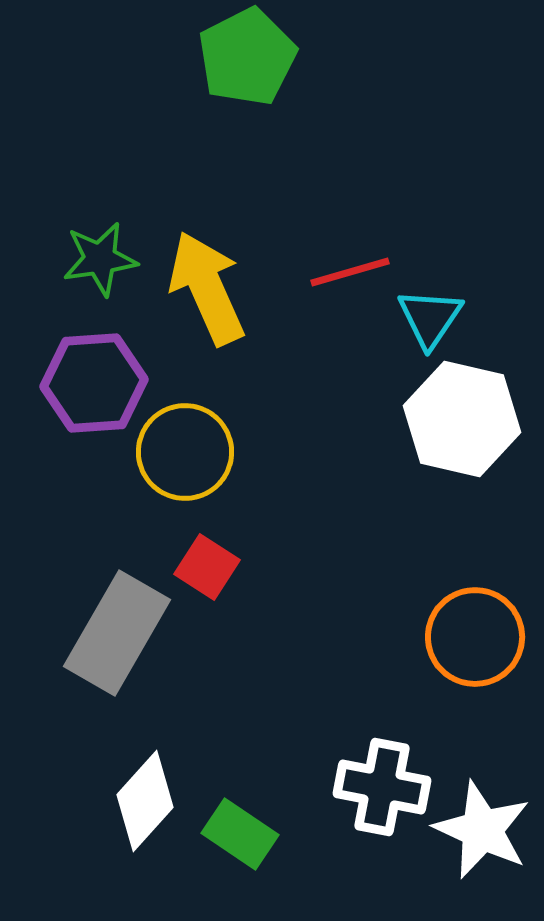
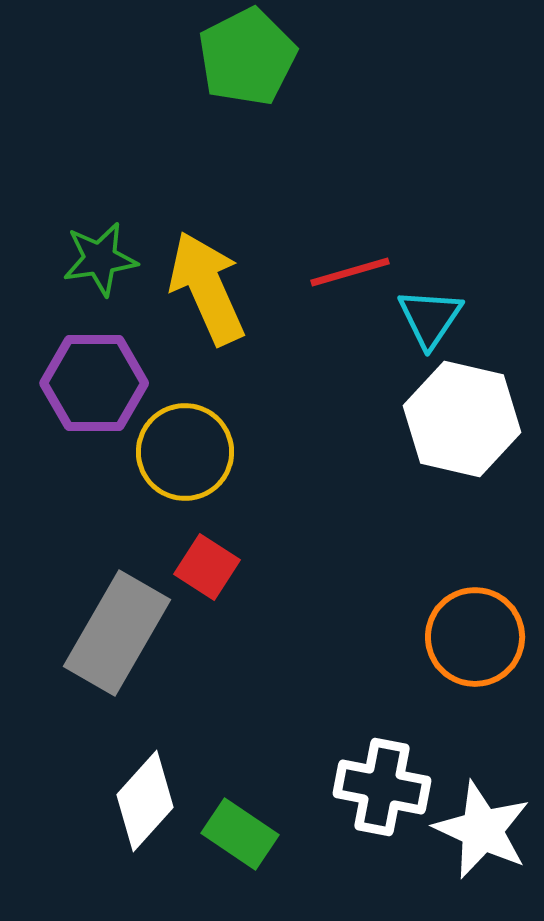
purple hexagon: rotated 4 degrees clockwise
